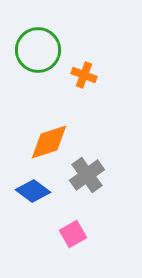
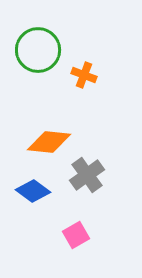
orange diamond: rotated 24 degrees clockwise
pink square: moved 3 px right, 1 px down
